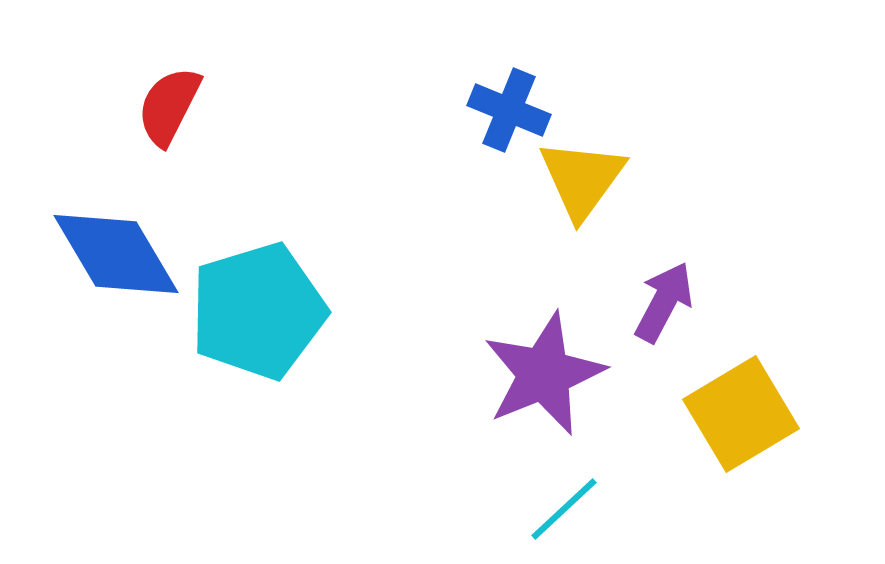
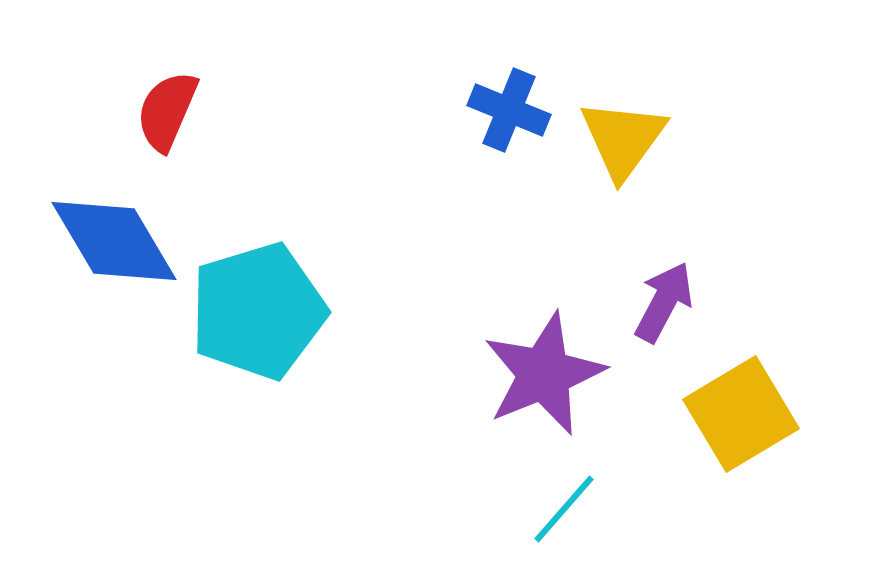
red semicircle: moved 2 px left, 5 px down; rotated 4 degrees counterclockwise
yellow triangle: moved 41 px right, 40 px up
blue diamond: moved 2 px left, 13 px up
cyan line: rotated 6 degrees counterclockwise
